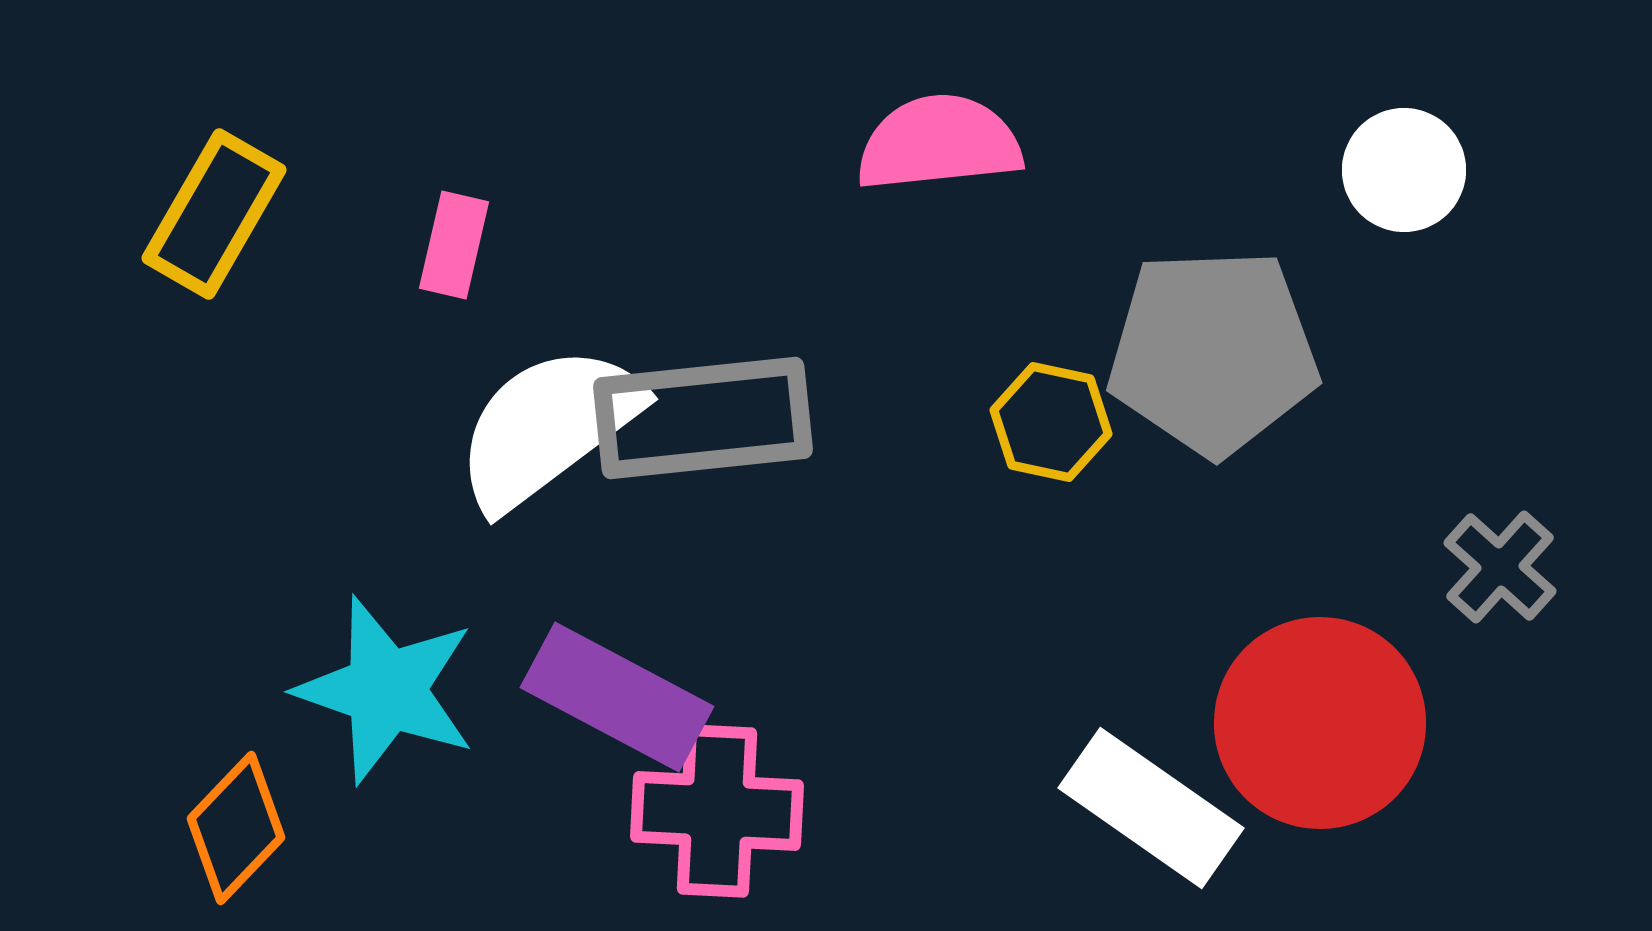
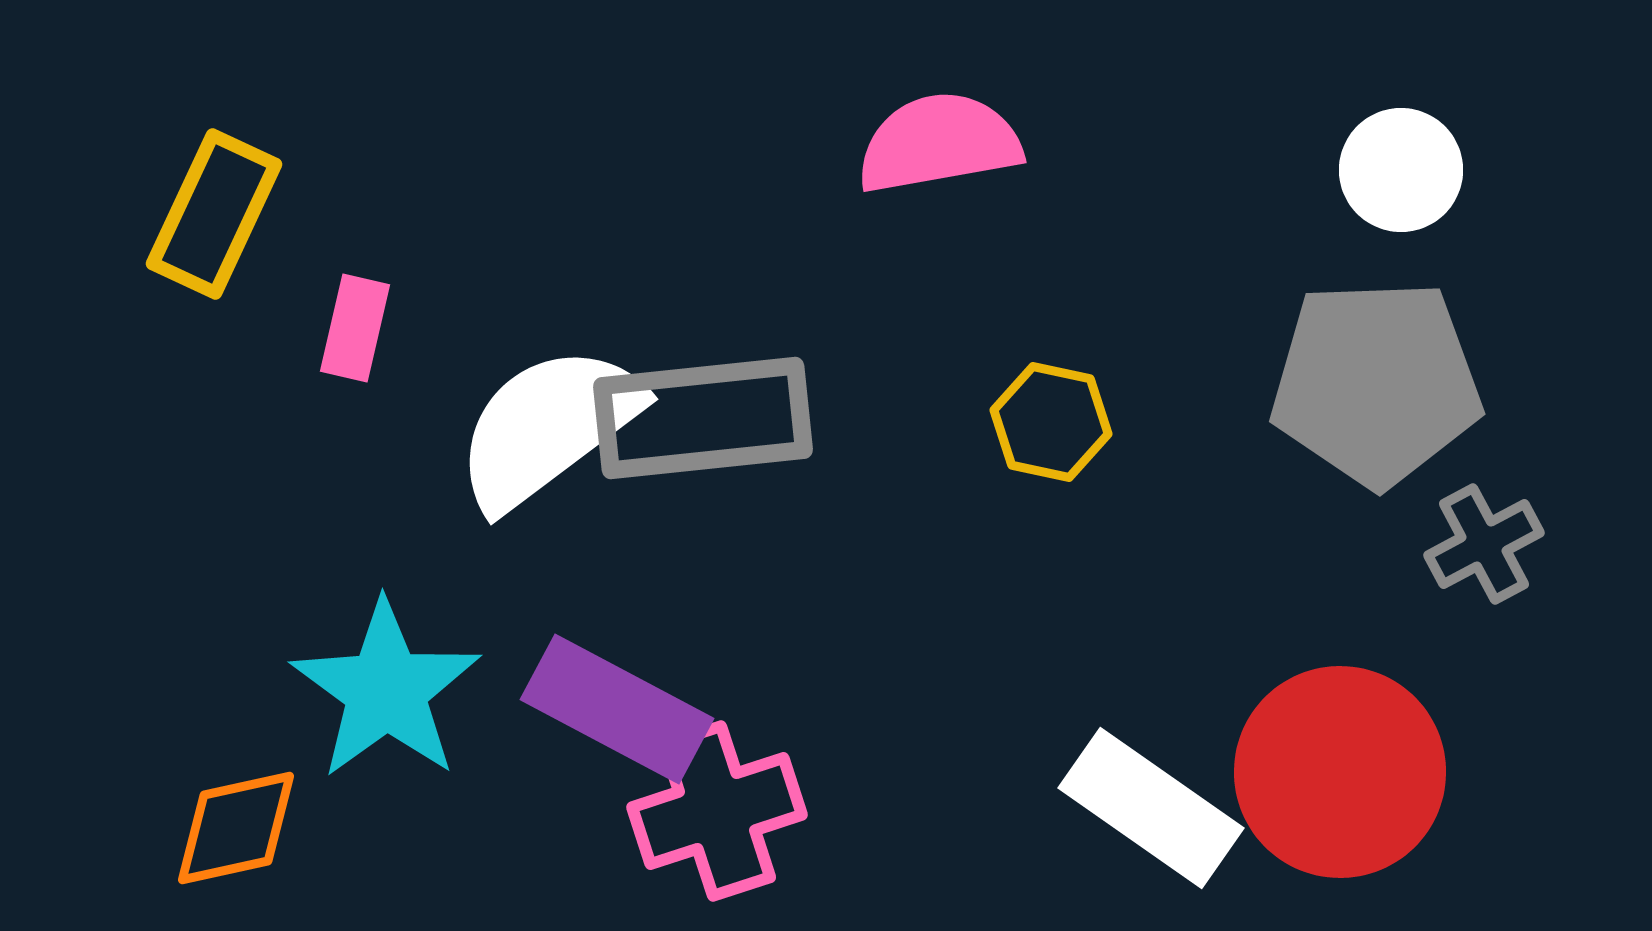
pink semicircle: rotated 4 degrees counterclockwise
white circle: moved 3 px left
yellow rectangle: rotated 5 degrees counterclockwise
pink rectangle: moved 99 px left, 83 px down
gray pentagon: moved 163 px right, 31 px down
gray cross: moved 16 px left, 23 px up; rotated 20 degrees clockwise
cyan star: rotated 17 degrees clockwise
purple rectangle: moved 12 px down
red circle: moved 20 px right, 49 px down
pink cross: rotated 21 degrees counterclockwise
orange diamond: rotated 34 degrees clockwise
